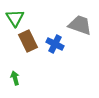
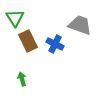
green arrow: moved 7 px right, 1 px down
